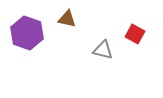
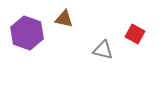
brown triangle: moved 3 px left
